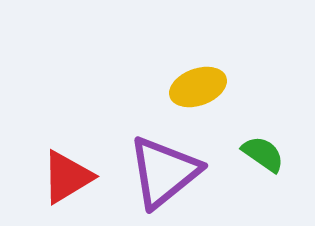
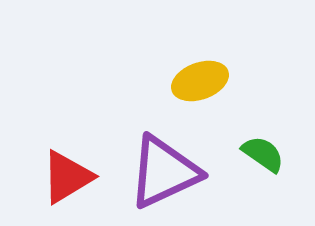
yellow ellipse: moved 2 px right, 6 px up
purple triangle: rotated 14 degrees clockwise
